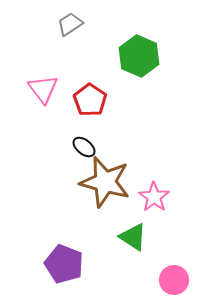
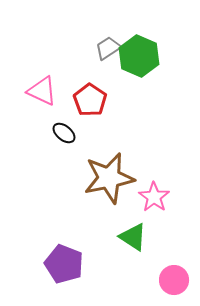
gray trapezoid: moved 38 px right, 24 px down
pink triangle: moved 1 px left, 2 px down; rotated 28 degrees counterclockwise
black ellipse: moved 20 px left, 14 px up
brown star: moved 4 px right, 4 px up; rotated 27 degrees counterclockwise
